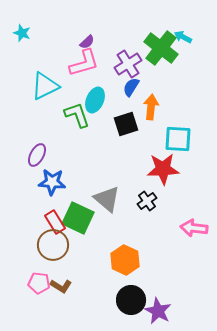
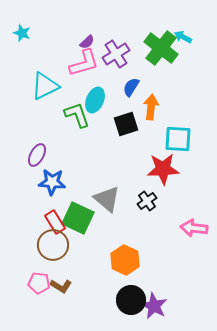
purple cross: moved 12 px left, 10 px up
purple star: moved 4 px left, 5 px up
